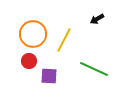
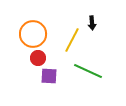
black arrow: moved 5 px left, 4 px down; rotated 64 degrees counterclockwise
yellow line: moved 8 px right
red circle: moved 9 px right, 3 px up
green line: moved 6 px left, 2 px down
